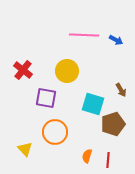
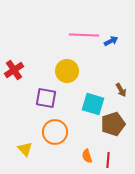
blue arrow: moved 5 px left, 1 px down; rotated 56 degrees counterclockwise
red cross: moved 9 px left; rotated 18 degrees clockwise
orange semicircle: rotated 32 degrees counterclockwise
